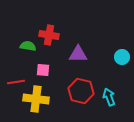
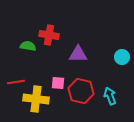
pink square: moved 15 px right, 13 px down
cyan arrow: moved 1 px right, 1 px up
